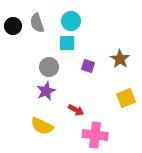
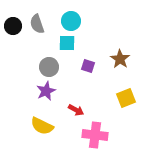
gray semicircle: moved 1 px down
